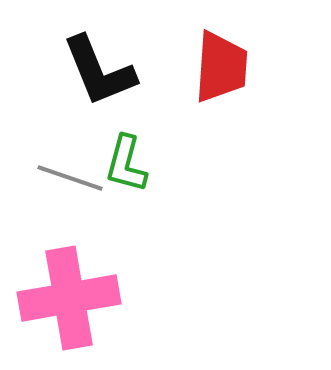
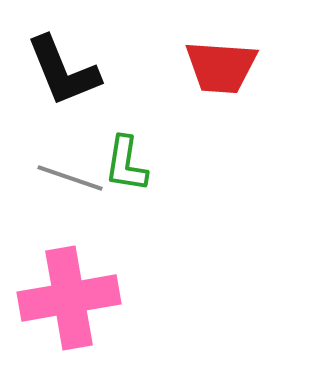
red trapezoid: rotated 90 degrees clockwise
black L-shape: moved 36 px left
green L-shape: rotated 6 degrees counterclockwise
